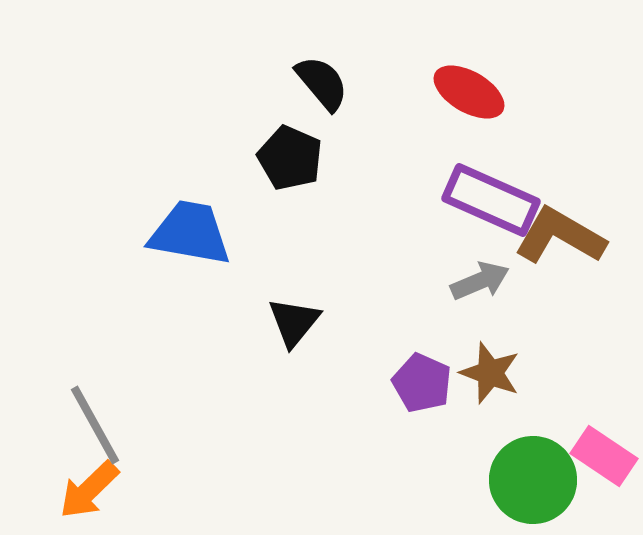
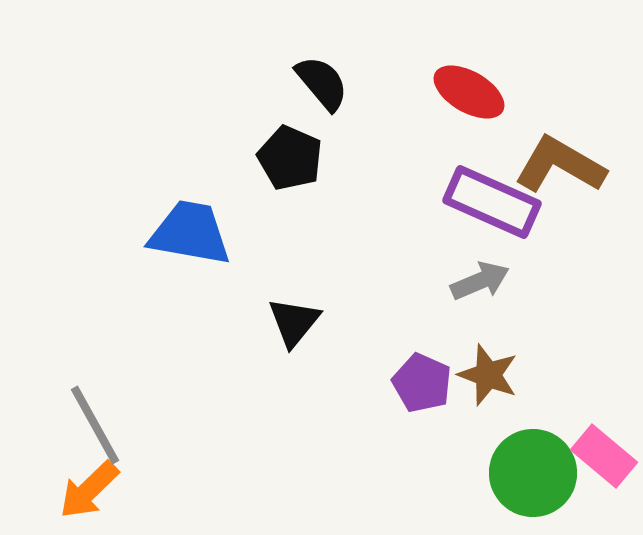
purple rectangle: moved 1 px right, 2 px down
brown L-shape: moved 71 px up
brown star: moved 2 px left, 2 px down
pink rectangle: rotated 6 degrees clockwise
green circle: moved 7 px up
